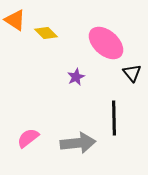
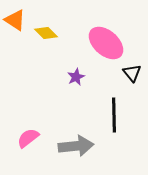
black line: moved 3 px up
gray arrow: moved 2 px left, 3 px down
